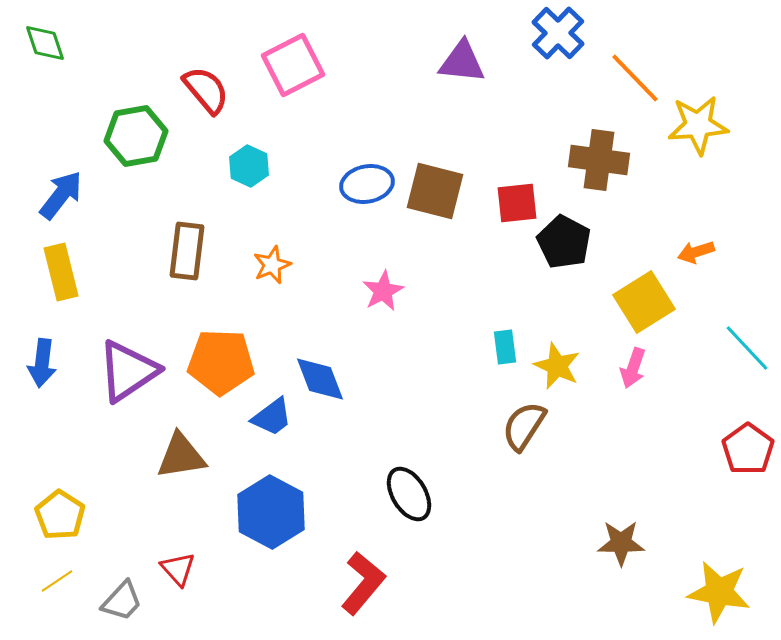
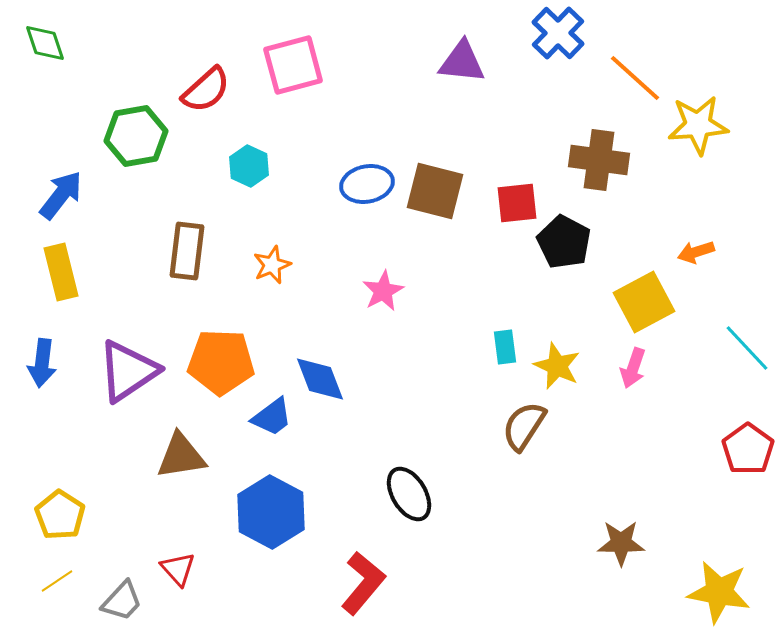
pink square at (293, 65): rotated 12 degrees clockwise
orange line at (635, 78): rotated 4 degrees counterclockwise
red semicircle at (206, 90): rotated 88 degrees clockwise
yellow square at (644, 302): rotated 4 degrees clockwise
